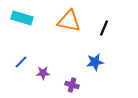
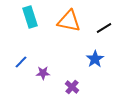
cyan rectangle: moved 8 px right, 1 px up; rotated 55 degrees clockwise
black line: rotated 35 degrees clockwise
blue star: moved 3 px up; rotated 24 degrees counterclockwise
purple cross: moved 2 px down; rotated 24 degrees clockwise
